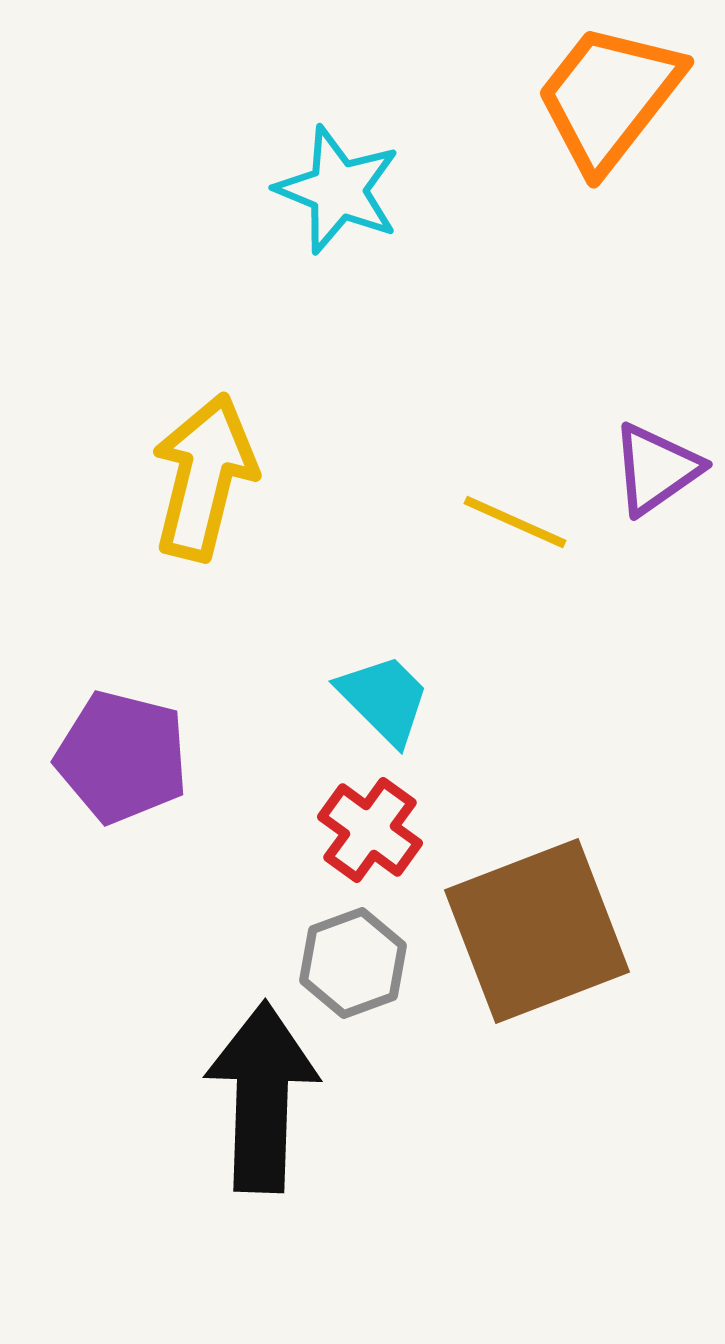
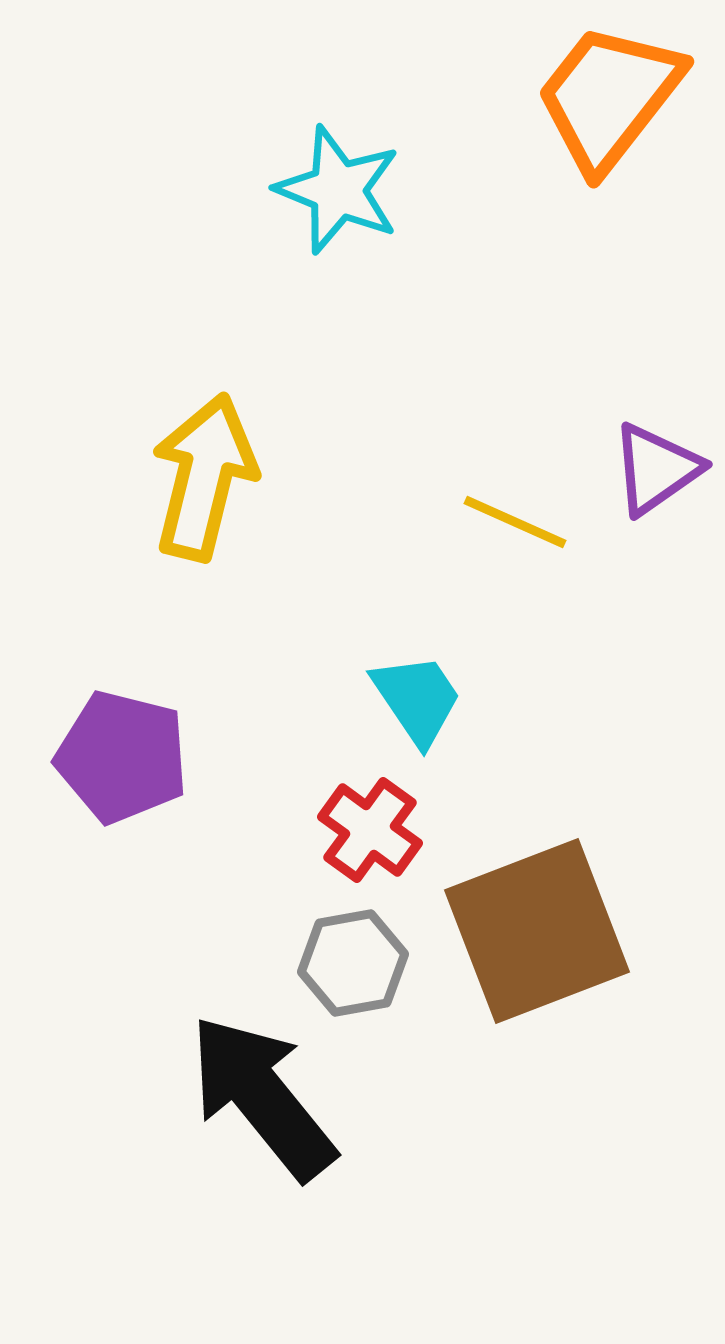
cyan trapezoid: moved 33 px right; rotated 11 degrees clockwise
gray hexagon: rotated 10 degrees clockwise
black arrow: rotated 41 degrees counterclockwise
